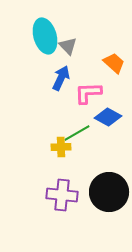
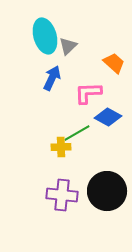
gray triangle: rotated 30 degrees clockwise
blue arrow: moved 9 px left
black circle: moved 2 px left, 1 px up
